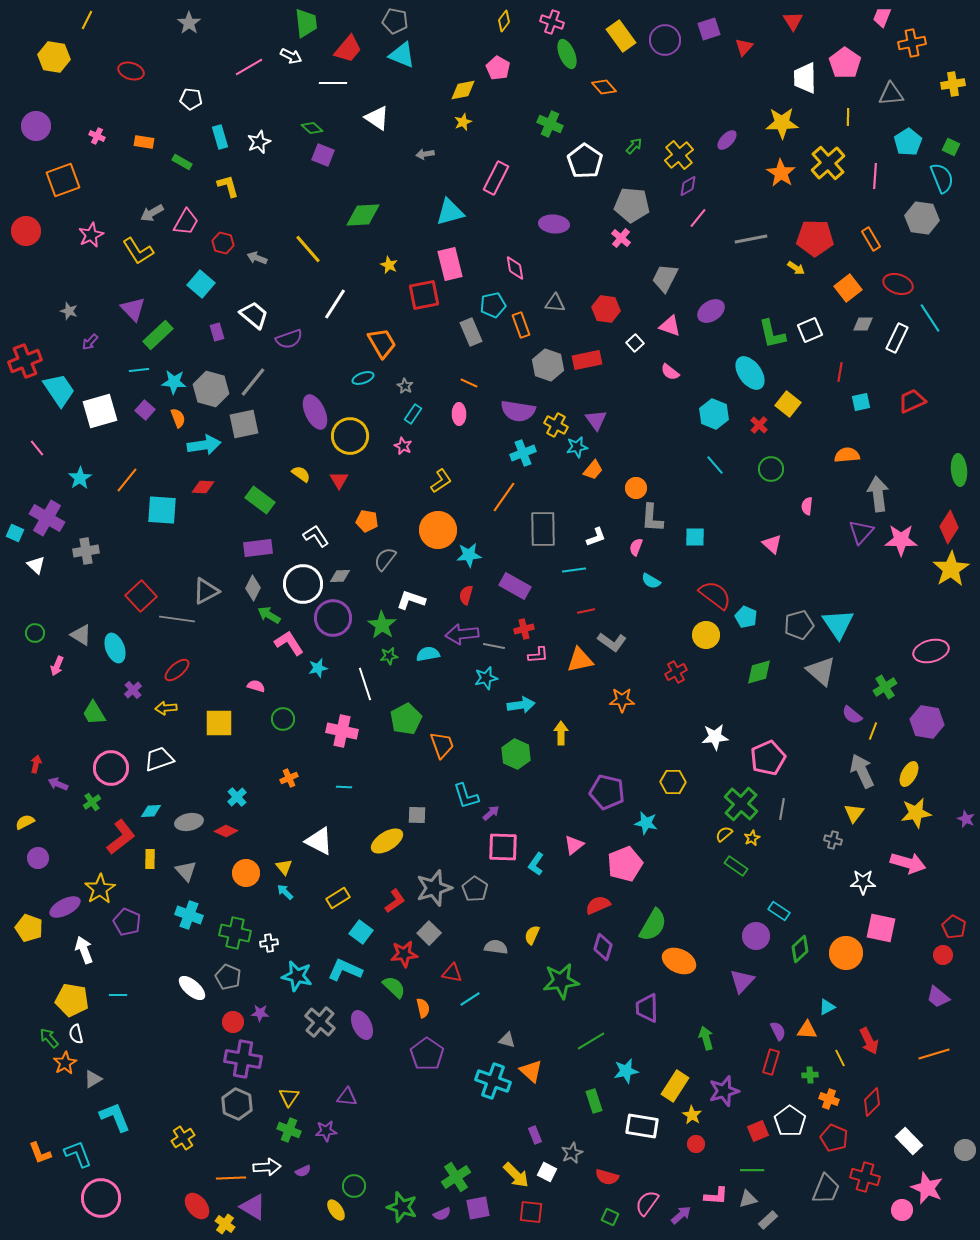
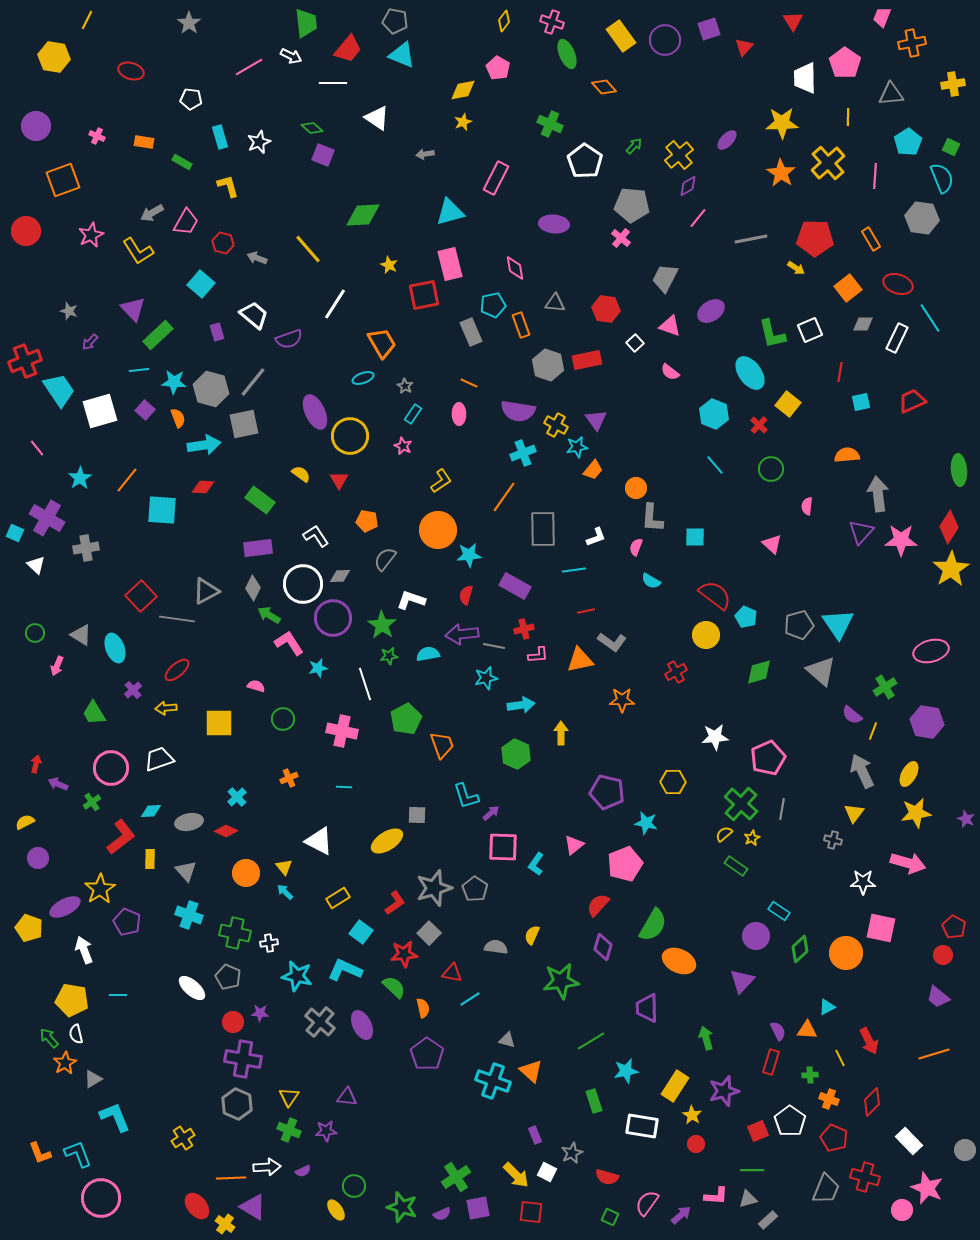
gray cross at (86, 551): moved 3 px up
red L-shape at (395, 901): moved 2 px down
red semicircle at (598, 905): rotated 25 degrees counterclockwise
